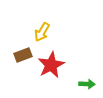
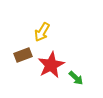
green arrow: moved 11 px left, 6 px up; rotated 42 degrees clockwise
